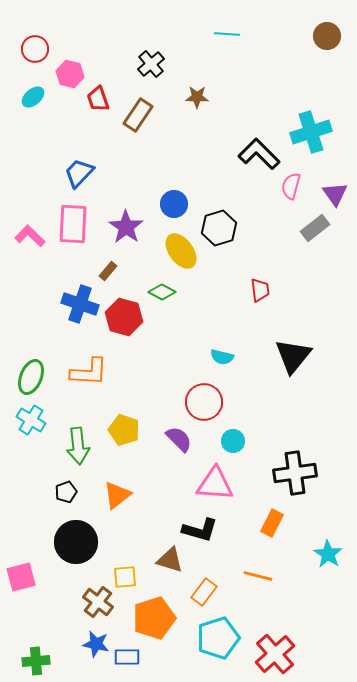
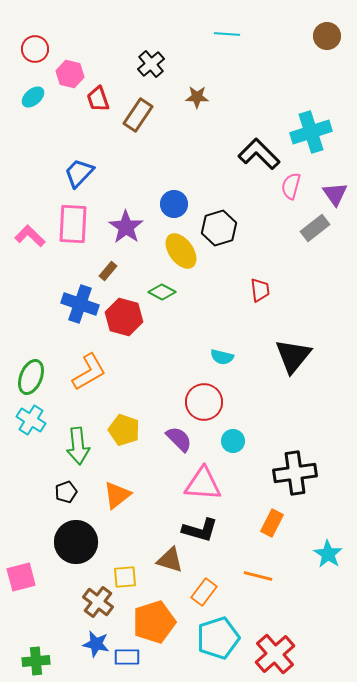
orange L-shape at (89, 372): rotated 33 degrees counterclockwise
pink triangle at (215, 484): moved 12 px left
orange pentagon at (154, 618): moved 4 px down
